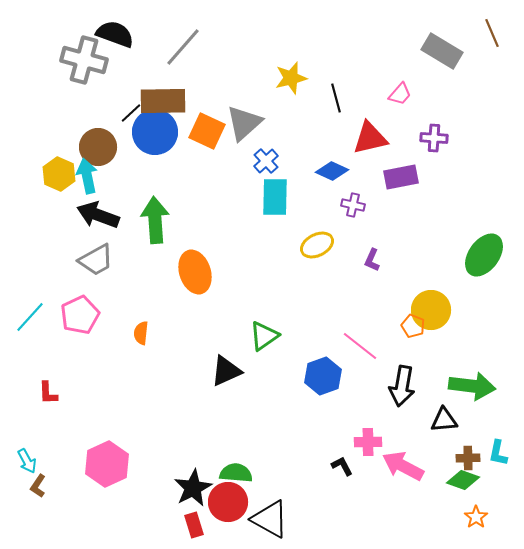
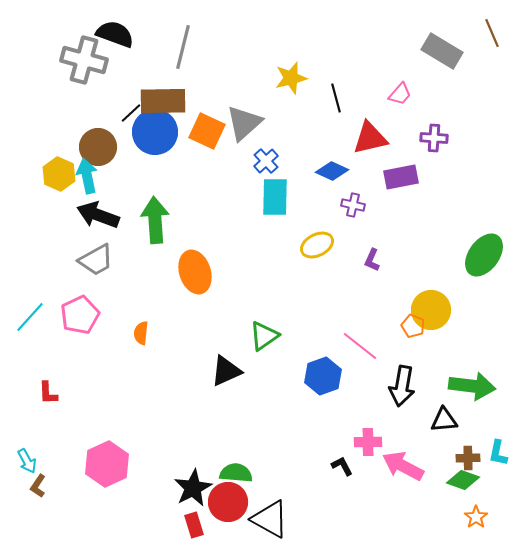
gray line at (183, 47): rotated 27 degrees counterclockwise
